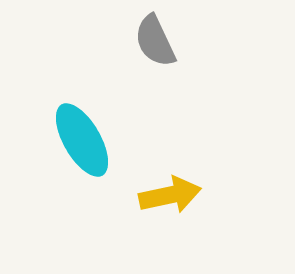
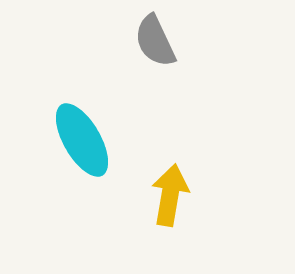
yellow arrow: rotated 68 degrees counterclockwise
